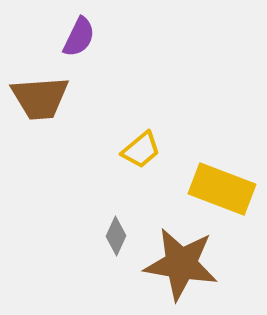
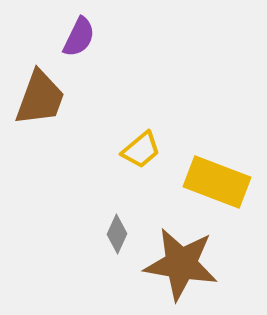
brown trapezoid: rotated 66 degrees counterclockwise
yellow rectangle: moved 5 px left, 7 px up
gray diamond: moved 1 px right, 2 px up
